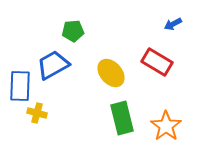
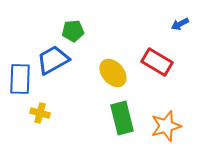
blue arrow: moved 7 px right
blue trapezoid: moved 5 px up
yellow ellipse: moved 2 px right
blue rectangle: moved 7 px up
yellow cross: moved 3 px right
orange star: rotated 20 degrees clockwise
